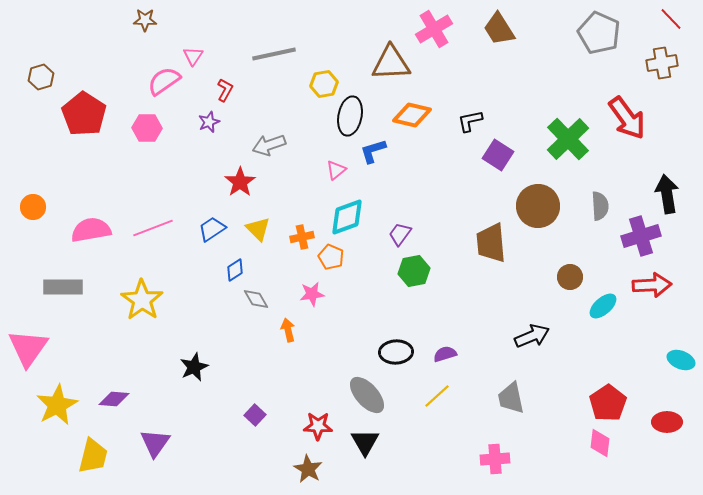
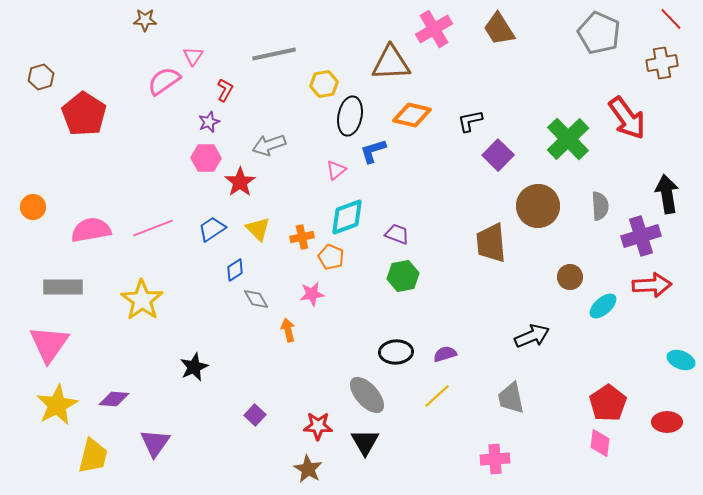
pink hexagon at (147, 128): moved 59 px right, 30 px down
purple square at (498, 155): rotated 12 degrees clockwise
purple trapezoid at (400, 234): moved 3 px left; rotated 75 degrees clockwise
green hexagon at (414, 271): moved 11 px left, 5 px down
pink triangle at (28, 348): moved 21 px right, 4 px up
